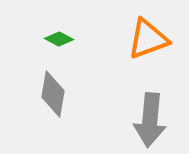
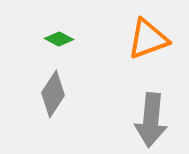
gray diamond: rotated 24 degrees clockwise
gray arrow: moved 1 px right
